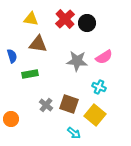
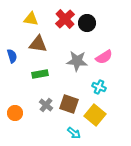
green rectangle: moved 10 px right
orange circle: moved 4 px right, 6 px up
